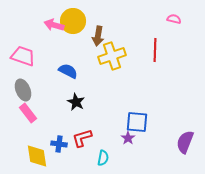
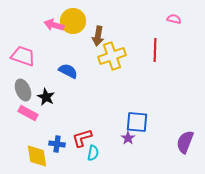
black star: moved 30 px left, 5 px up
pink rectangle: rotated 24 degrees counterclockwise
blue cross: moved 2 px left
cyan semicircle: moved 10 px left, 5 px up
